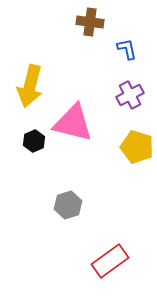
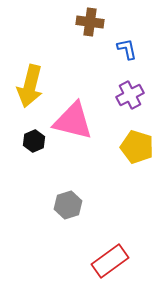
pink triangle: moved 2 px up
